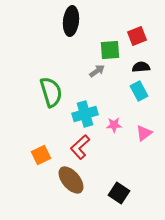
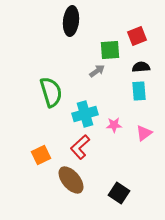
cyan rectangle: rotated 24 degrees clockwise
